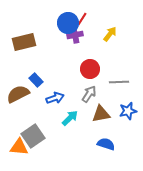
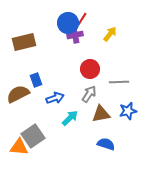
blue rectangle: rotated 24 degrees clockwise
